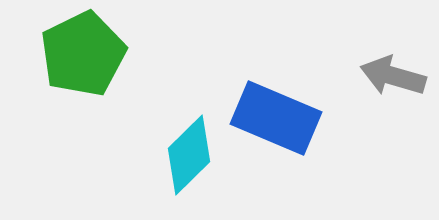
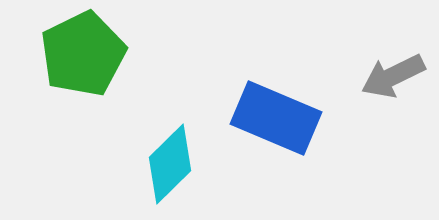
gray arrow: rotated 42 degrees counterclockwise
cyan diamond: moved 19 px left, 9 px down
